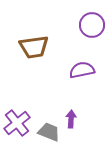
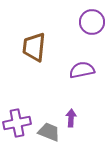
purple circle: moved 3 px up
brown trapezoid: rotated 104 degrees clockwise
purple arrow: moved 1 px up
purple cross: rotated 28 degrees clockwise
